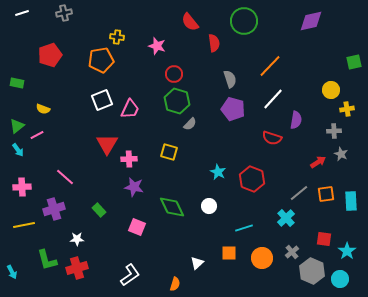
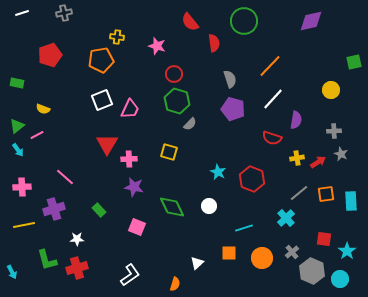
yellow cross at (347, 109): moved 50 px left, 49 px down
